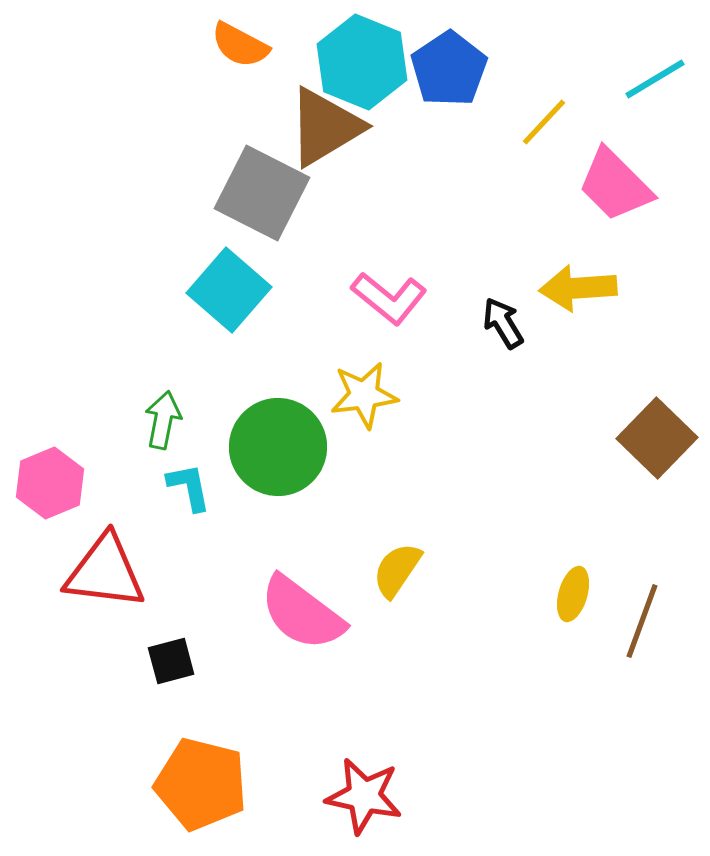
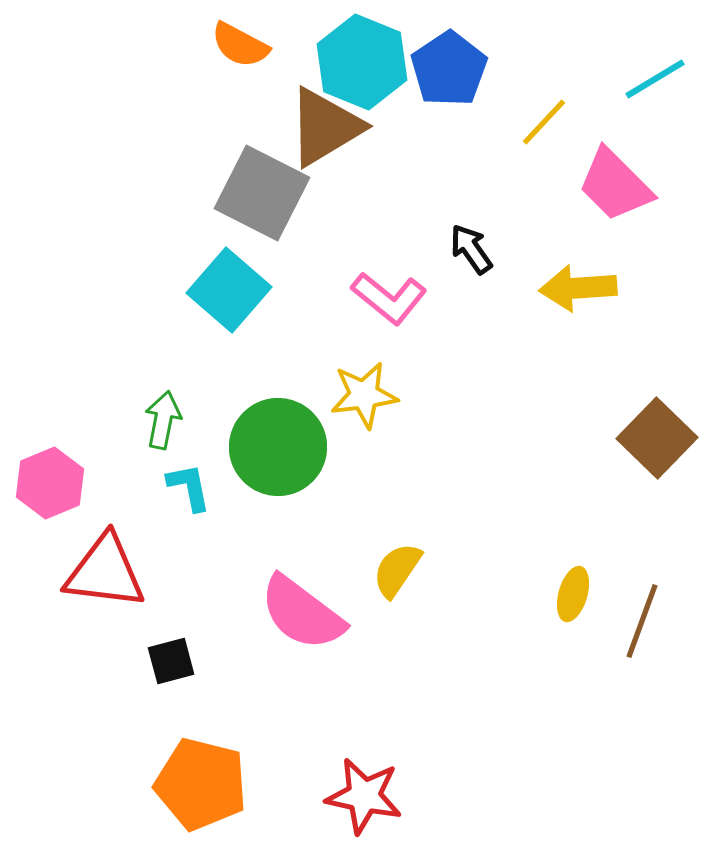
black arrow: moved 32 px left, 74 px up; rotated 4 degrees counterclockwise
